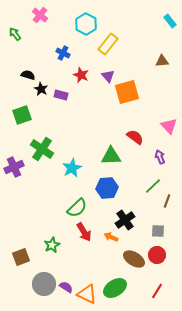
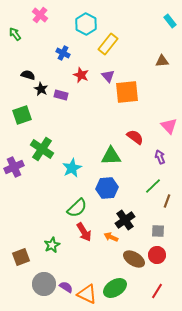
orange square: rotated 10 degrees clockwise
